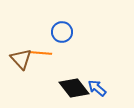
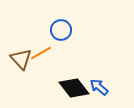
blue circle: moved 1 px left, 2 px up
orange line: rotated 35 degrees counterclockwise
blue arrow: moved 2 px right, 1 px up
